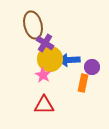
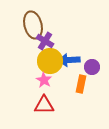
purple cross: moved 2 px up
yellow circle: moved 2 px down
pink star: moved 1 px right, 5 px down
orange rectangle: moved 2 px left, 1 px down
